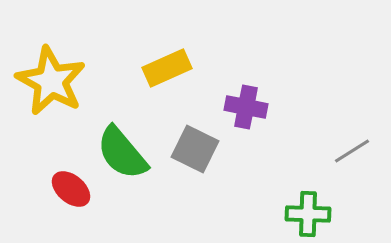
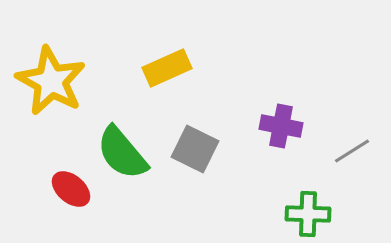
purple cross: moved 35 px right, 19 px down
